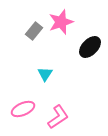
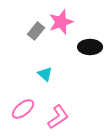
gray rectangle: moved 2 px right
black ellipse: rotated 45 degrees clockwise
cyan triangle: rotated 21 degrees counterclockwise
pink ellipse: rotated 15 degrees counterclockwise
